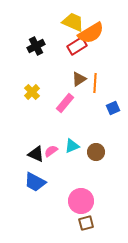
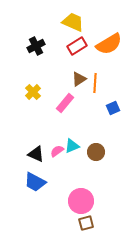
orange semicircle: moved 18 px right, 11 px down
yellow cross: moved 1 px right
pink semicircle: moved 6 px right
